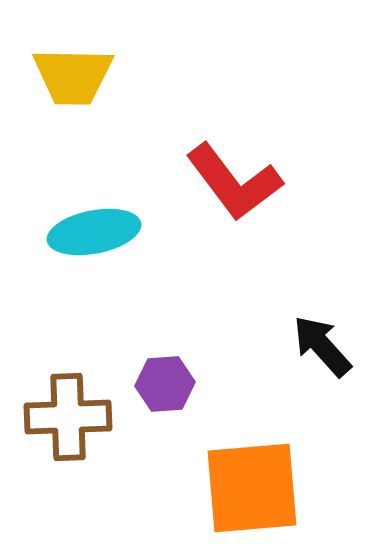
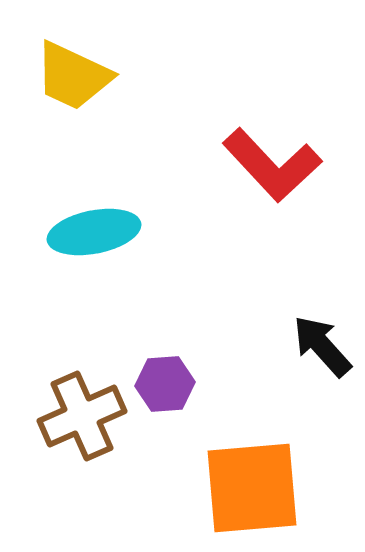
yellow trapezoid: rotated 24 degrees clockwise
red L-shape: moved 38 px right, 17 px up; rotated 6 degrees counterclockwise
brown cross: moved 14 px right, 1 px up; rotated 22 degrees counterclockwise
